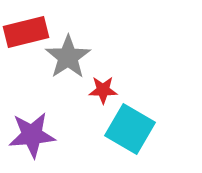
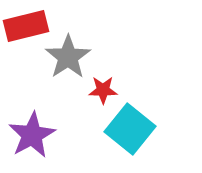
red rectangle: moved 6 px up
cyan square: rotated 9 degrees clockwise
purple star: rotated 24 degrees counterclockwise
